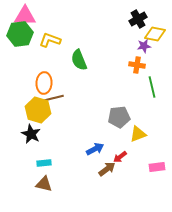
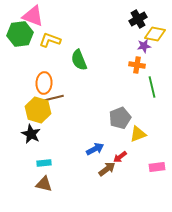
pink triangle: moved 8 px right; rotated 20 degrees clockwise
gray pentagon: moved 1 px right, 1 px down; rotated 15 degrees counterclockwise
